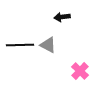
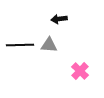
black arrow: moved 3 px left, 2 px down
gray triangle: moved 1 px right; rotated 24 degrees counterclockwise
